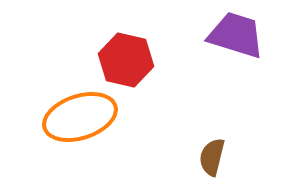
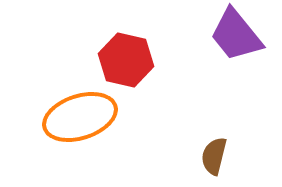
purple trapezoid: rotated 146 degrees counterclockwise
brown semicircle: moved 2 px right, 1 px up
